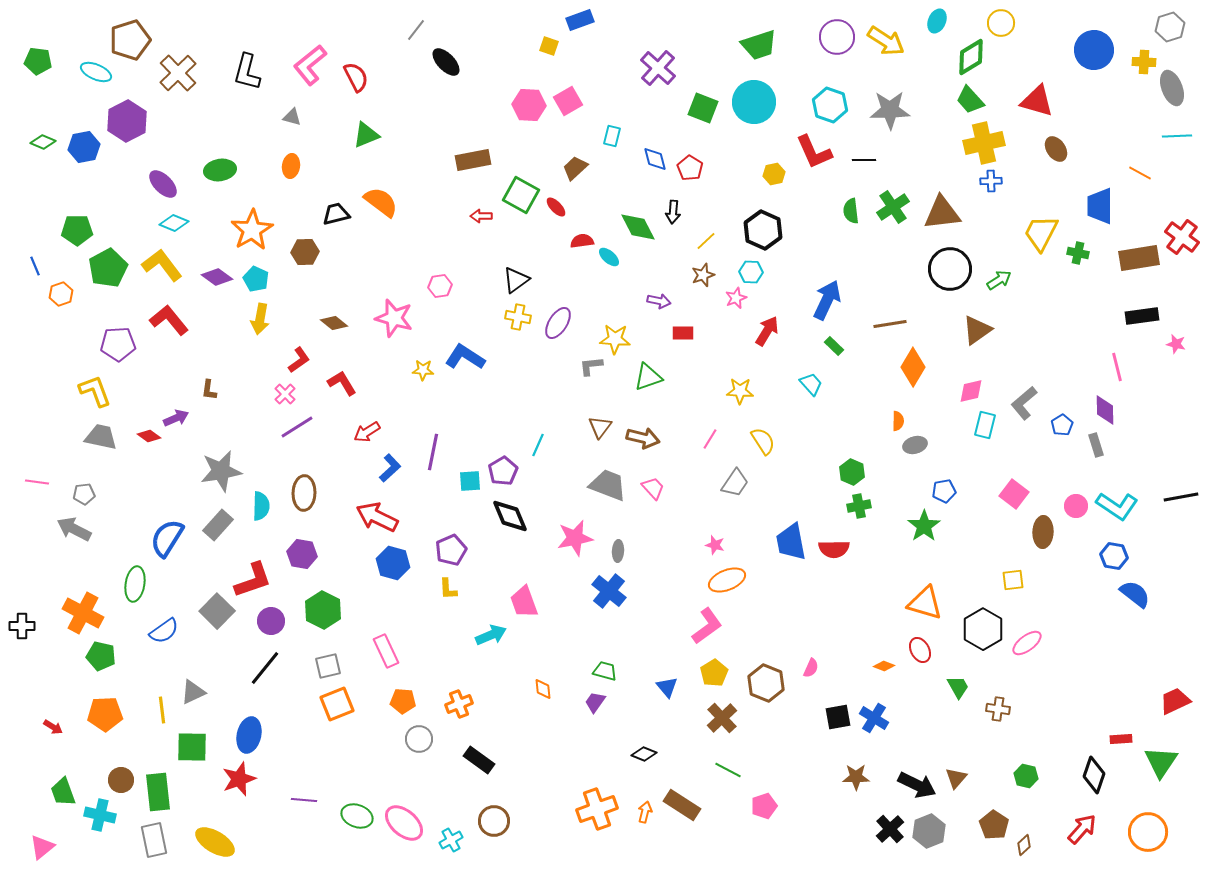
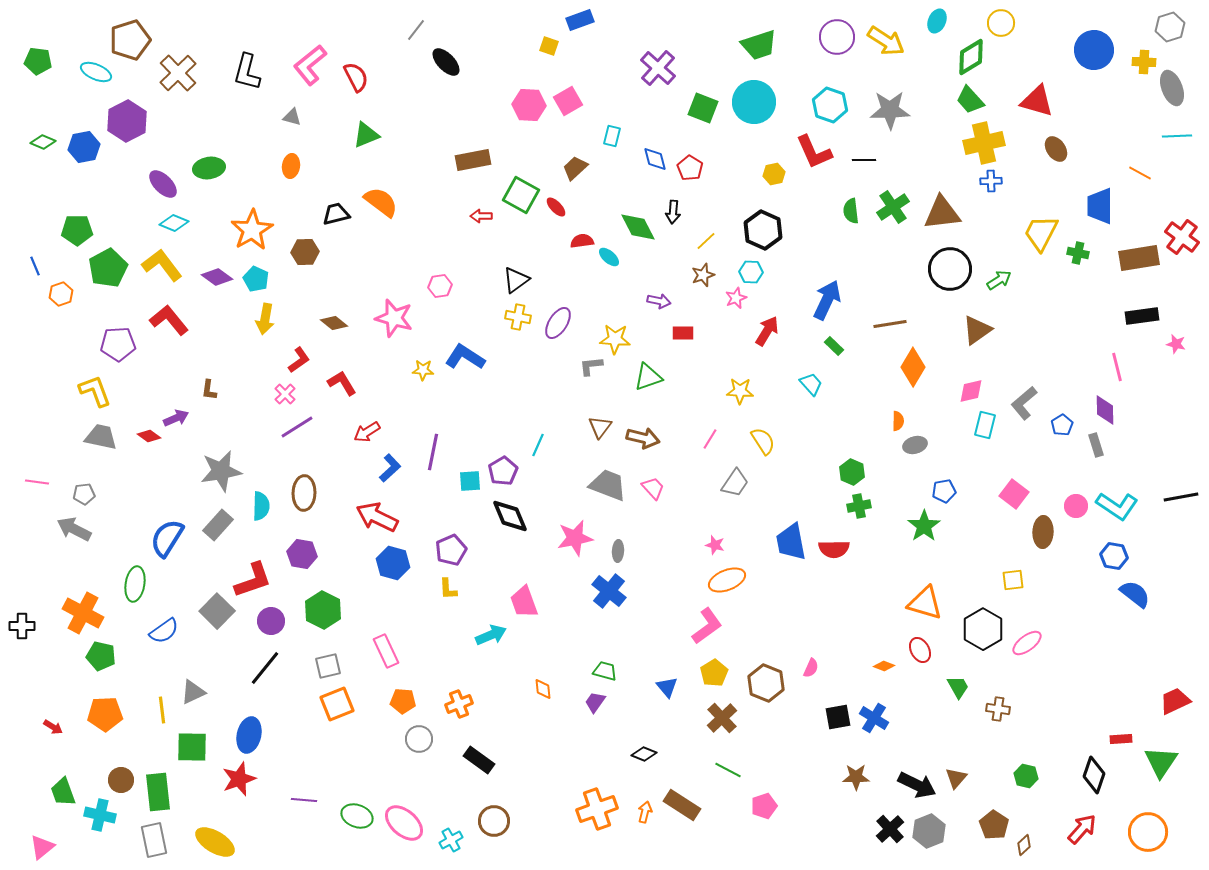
green ellipse at (220, 170): moved 11 px left, 2 px up
yellow arrow at (260, 319): moved 5 px right
